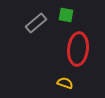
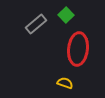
green square: rotated 35 degrees clockwise
gray rectangle: moved 1 px down
